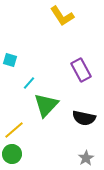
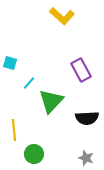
yellow L-shape: rotated 15 degrees counterclockwise
cyan square: moved 3 px down
green triangle: moved 5 px right, 4 px up
black semicircle: moved 3 px right; rotated 15 degrees counterclockwise
yellow line: rotated 55 degrees counterclockwise
green circle: moved 22 px right
gray star: rotated 21 degrees counterclockwise
